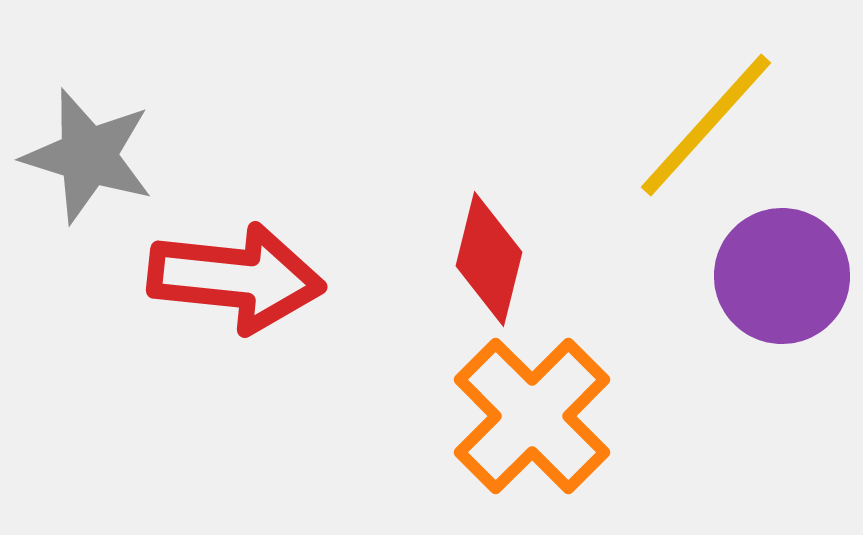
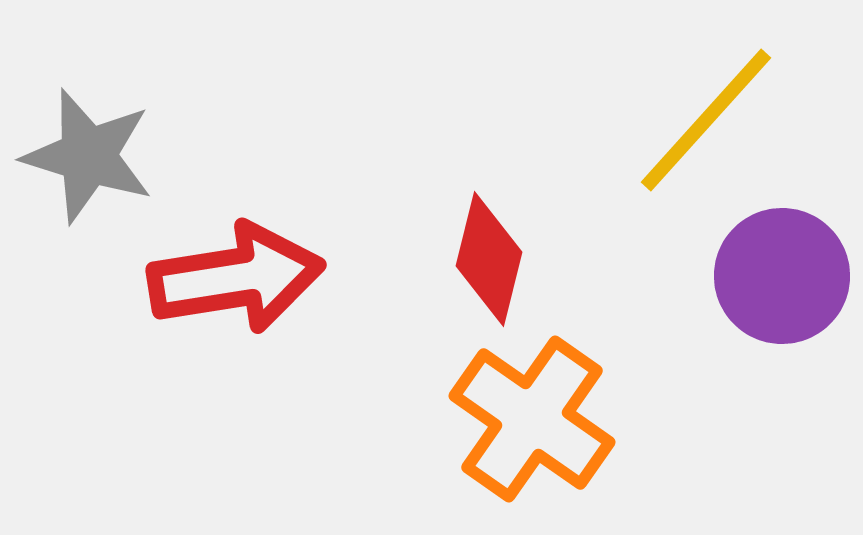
yellow line: moved 5 px up
red arrow: rotated 15 degrees counterclockwise
orange cross: moved 3 px down; rotated 10 degrees counterclockwise
